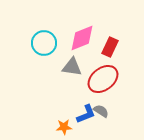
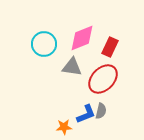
cyan circle: moved 1 px down
red ellipse: rotated 8 degrees counterclockwise
gray semicircle: rotated 70 degrees clockwise
